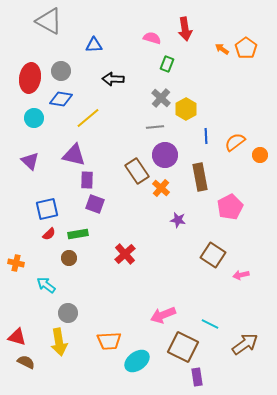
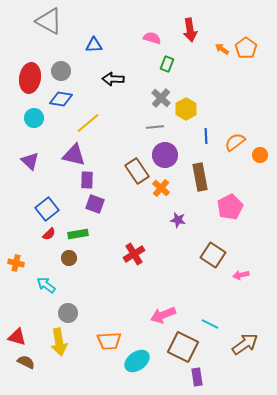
red arrow at (185, 29): moved 5 px right, 1 px down
yellow line at (88, 118): moved 5 px down
blue square at (47, 209): rotated 25 degrees counterclockwise
red cross at (125, 254): moved 9 px right; rotated 10 degrees clockwise
